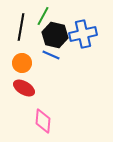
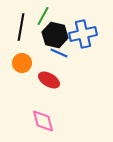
blue line: moved 8 px right, 2 px up
red ellipse: moved 25 px right, 8 px up
pink diamond: rotated 20 degrees counterclockwise
